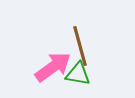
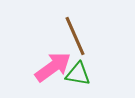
brown line: moved 5 px left, 10 px up; rotated 9 degrees counterclockwise
